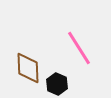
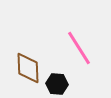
black hexagon: rotated 20 degrees counterclockwise
